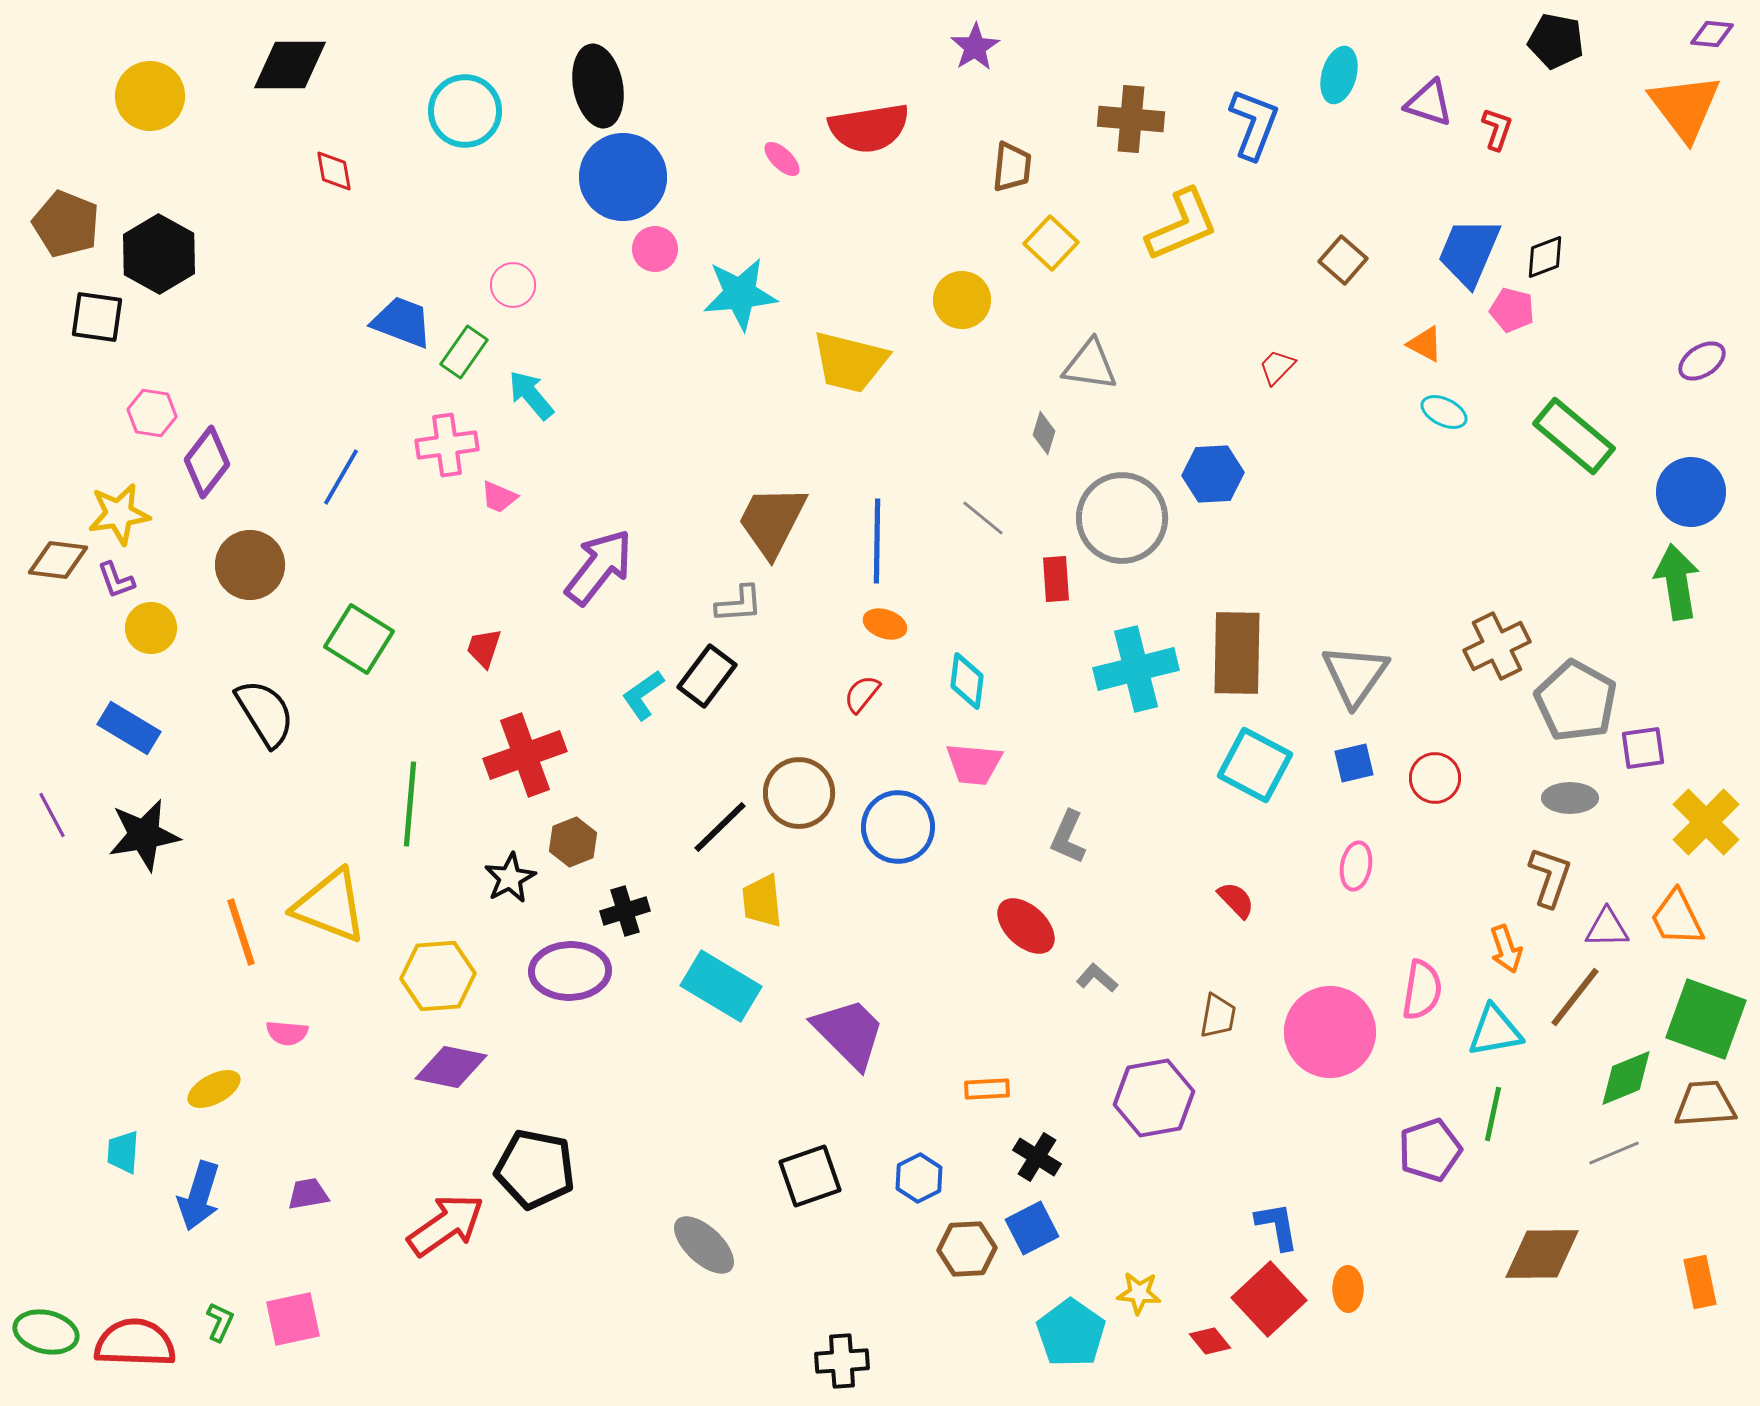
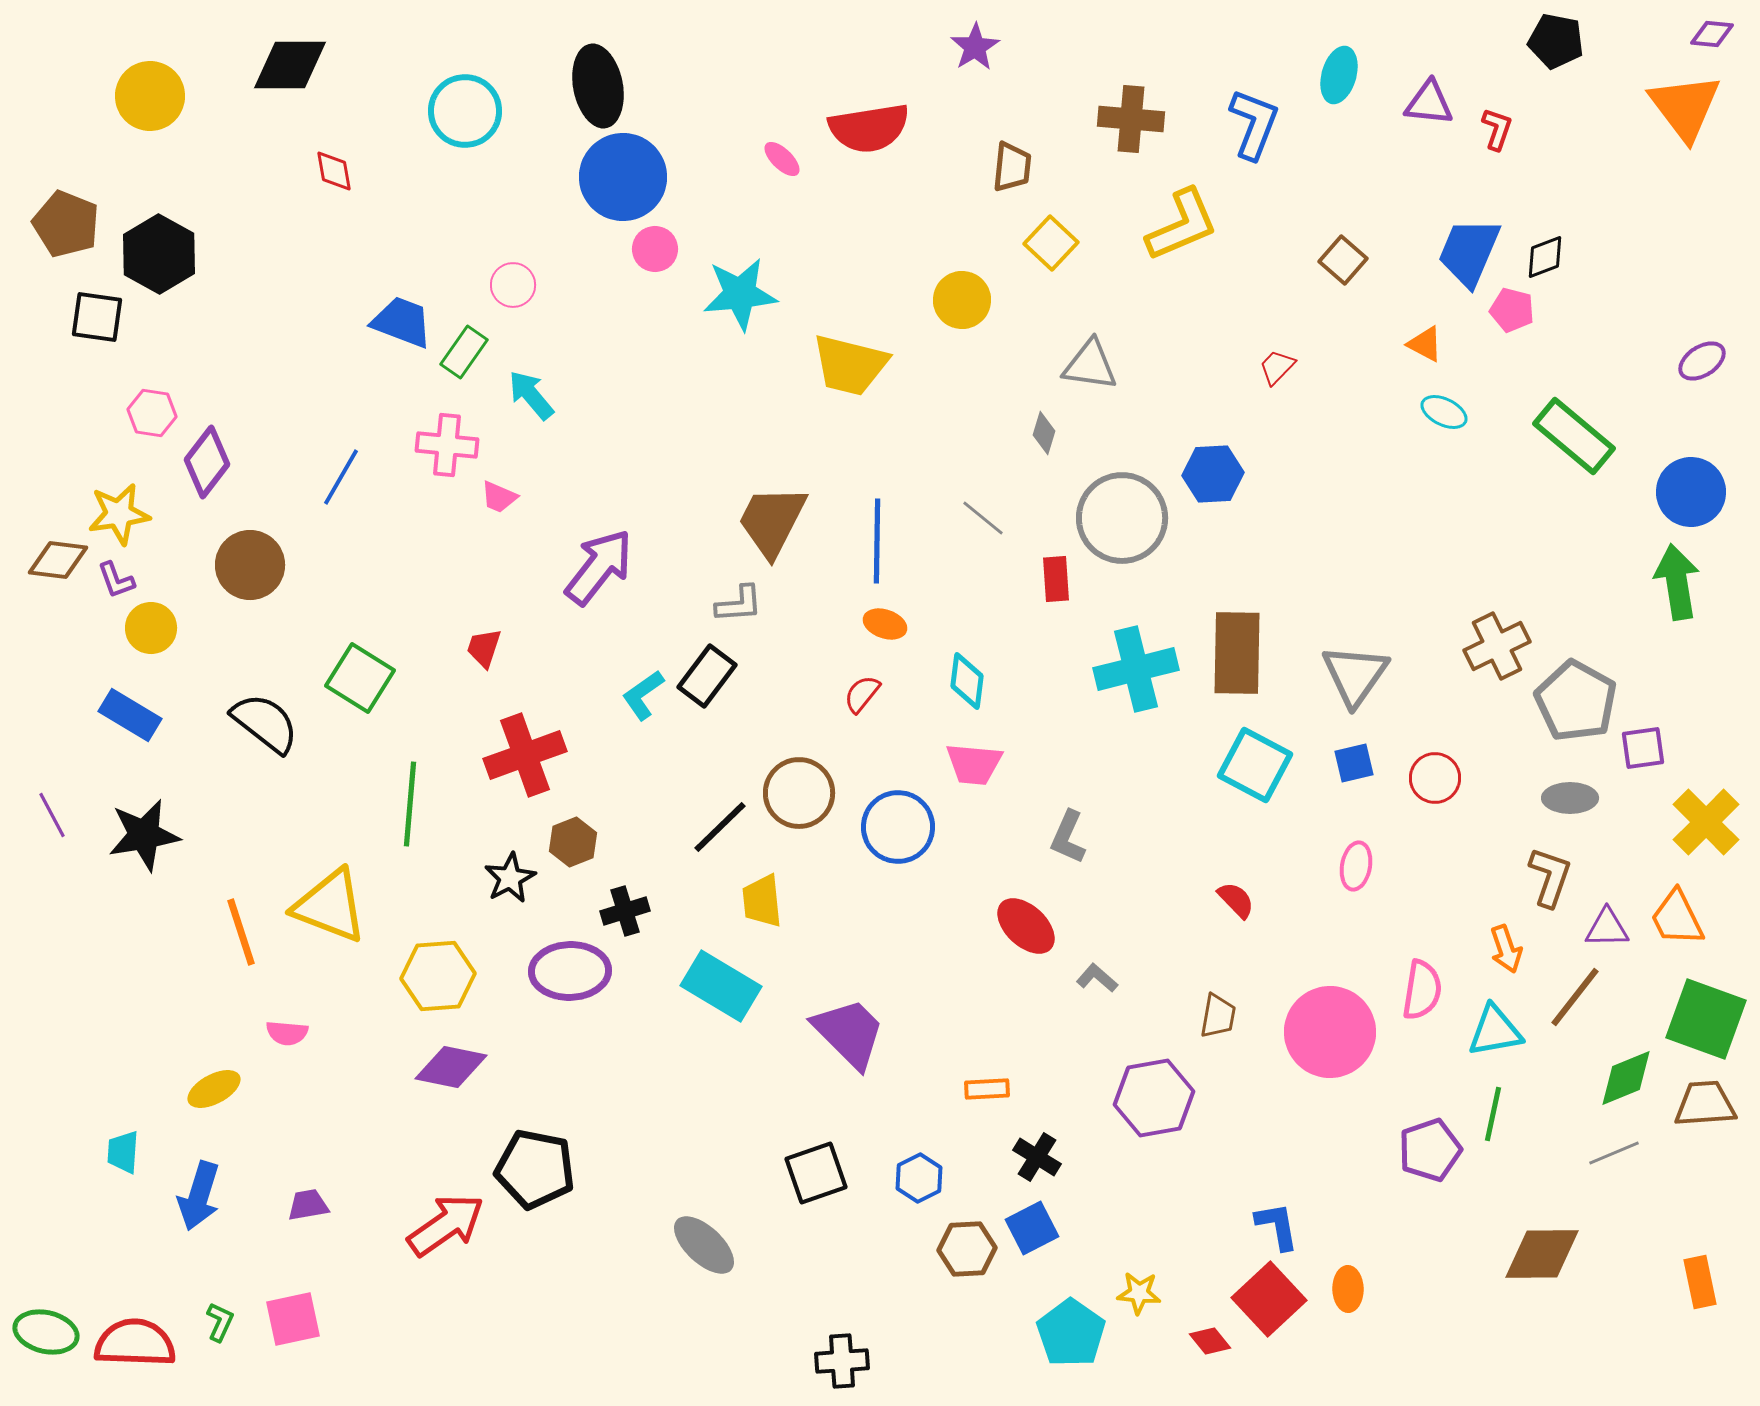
purple triangle at (1429, 103): rotated 12 degrees counterclockwise
yellow trapezoid at (850, 362): moved 3 px down
pink cross at (447, 445): rotated 14 degrees clockwise
green square at (359, 639): moved 1 px right, 39 px down
black semicircle at (265, 713): moved 10 px down; rotated 20 degrees counterclockwise
blue rectangle at (129, 728): moved 1 px right, 13 px up
black square at (810, 1176): moved 6 px right, 3 px up
purple trapezoid at (308, 1194): moved 11 px down
